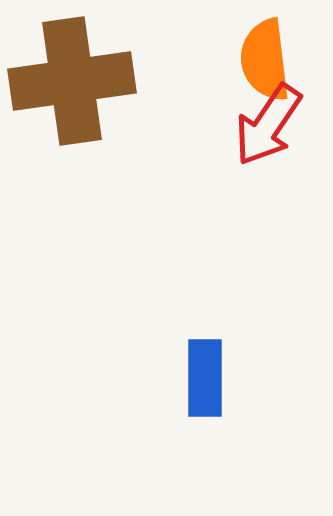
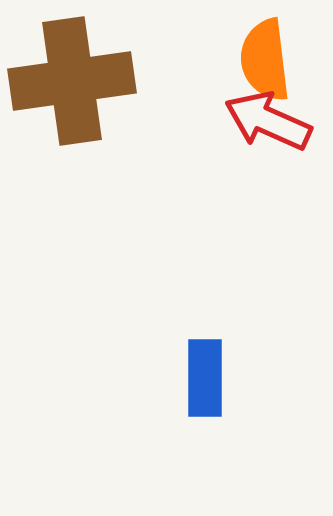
red arrow: moved 4 px up; rotated 80 degrees clockwise
